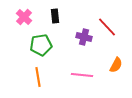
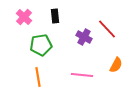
red line: moved 2 px down
purple cross: rotated 14 degrees clockwise
